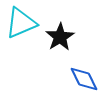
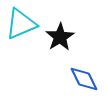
cyan triangle: moved 1 px down
